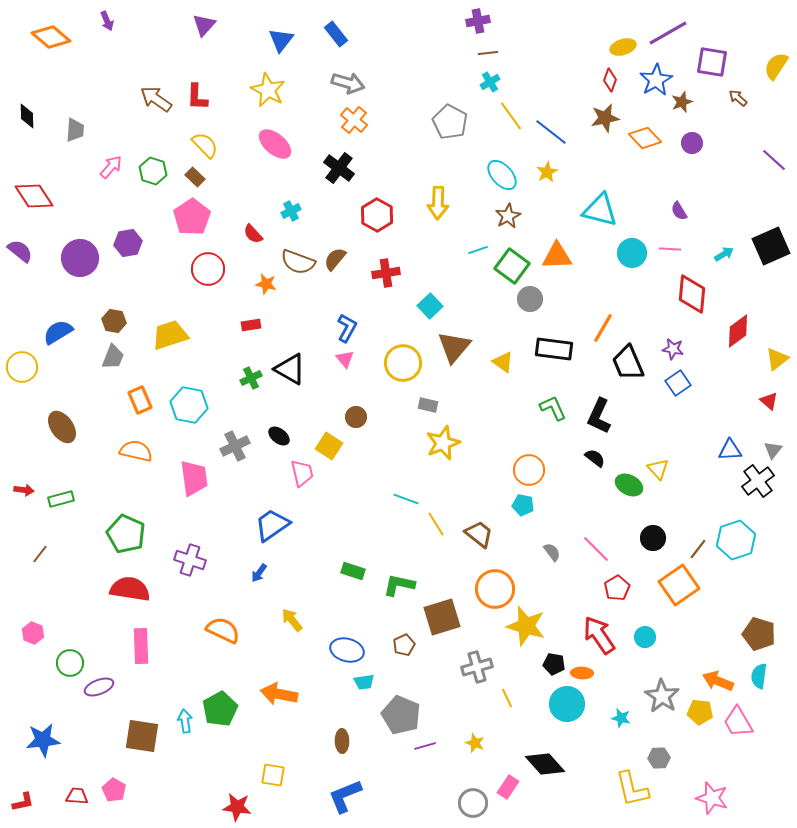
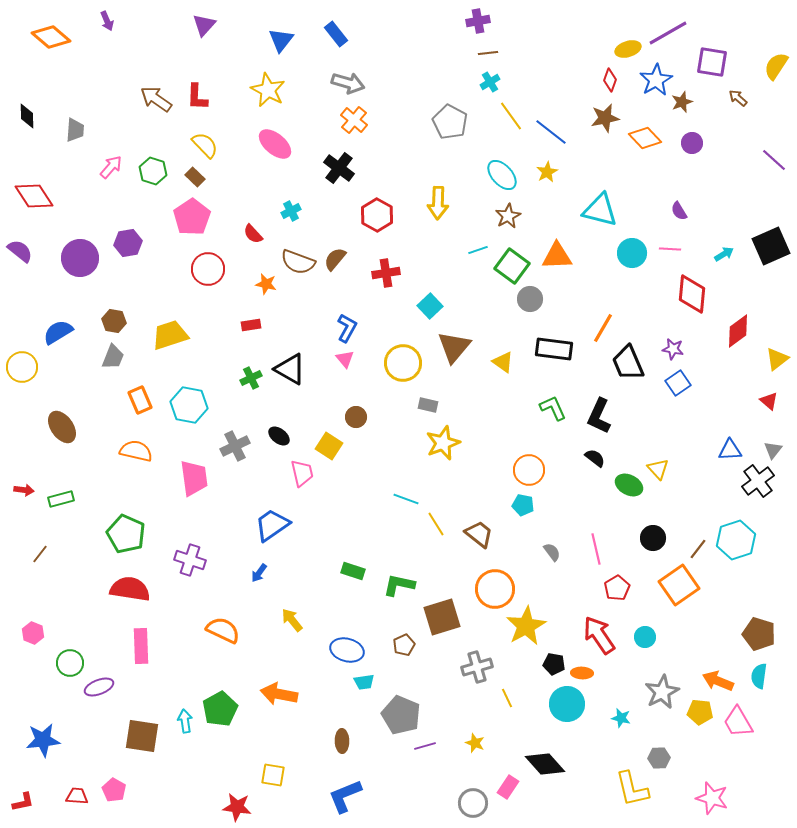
yellow ellipse at (623, 47): moved 5 px right, 2 px down
pink line at (596, 549): rotated 32 degrees clockwise
yellow star at (526, 626): rotated 27 degrees clockwise
gray star at (662, 696): moved 4 px up; rotated 12 degrees clockwise
